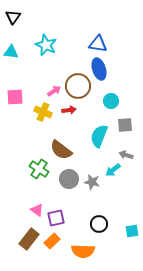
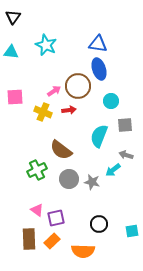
green cross: moved 2 px left, 1 px down; rotated 30 degrees clockwise
brown rectangle: rotated 40 degrees counterclockwise
